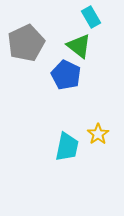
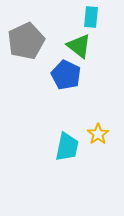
cyan rectangle: rotated 35 degrees clockwise
gray pentagon: moved 2 px up
